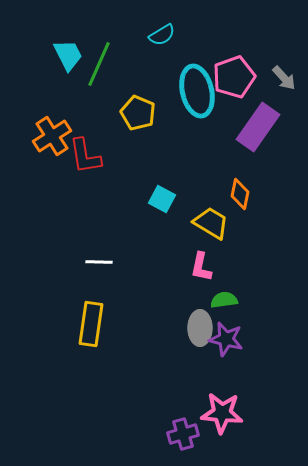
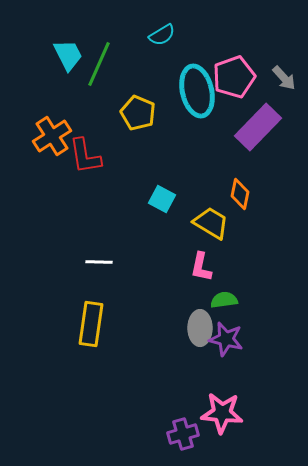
purple rectangle: rotated 9 degrees clockwise
